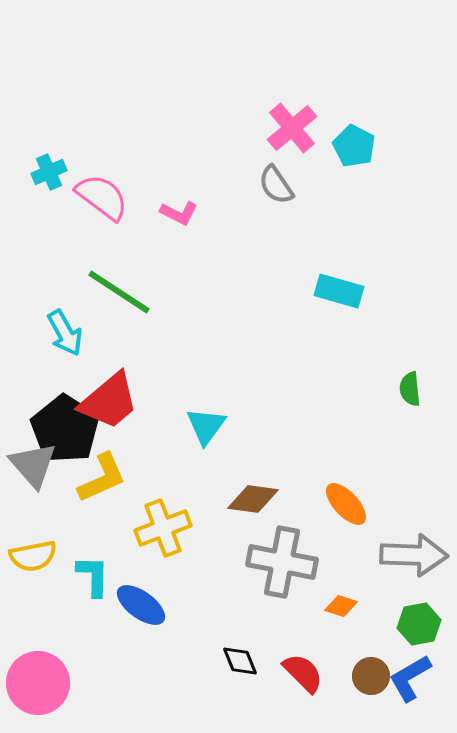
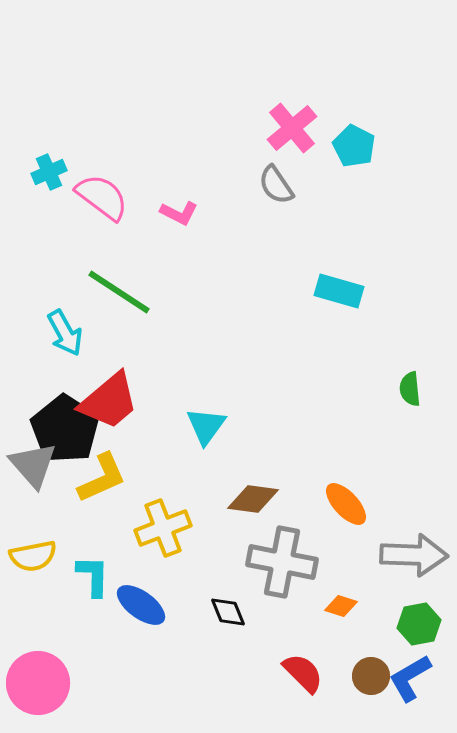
black diamond: moved 12 px left, 49 px up
